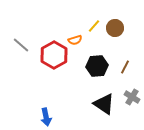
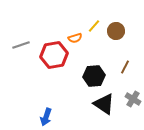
brown circle: moved 1 px right, 3 px down
orange semicircle: moved 2 px up
gray line: rotated 60 degrees counterclockwise
red hexagon: rotated 20 degrees clockwise
black hexagon: moved 3 px left, 10 px down
gray cross: moved 1 px right, 2 px down
blue arrow: rotated 30 degrees clockwise
